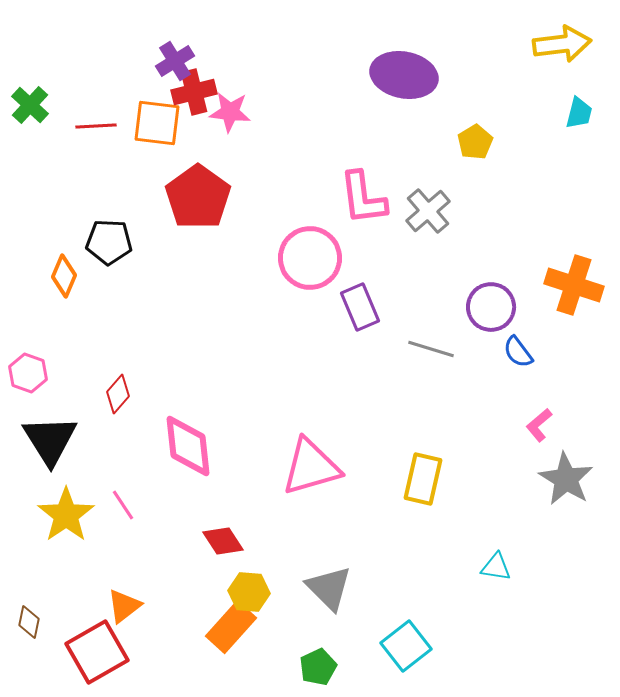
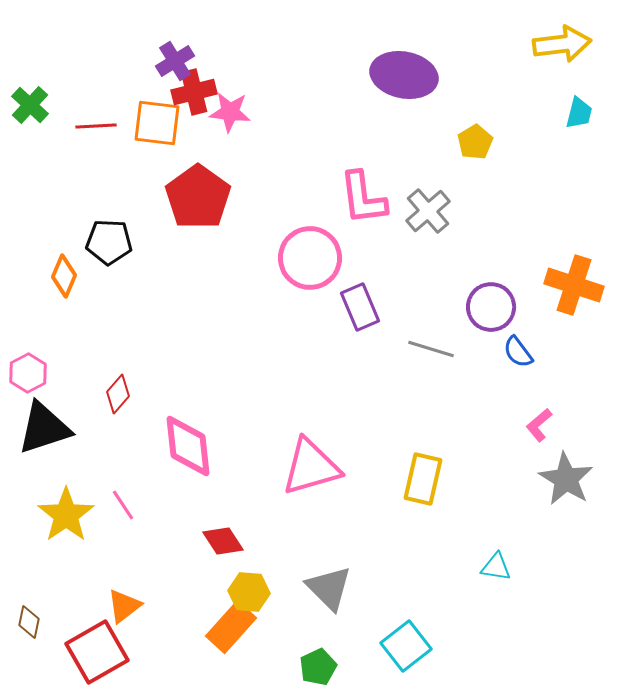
pink hexagon at (28, 373): rotated 12 degrees clockwise
black triangle at (50, 440): moved 6 px left, 12 px up; rotated 44 degrees clockwise
